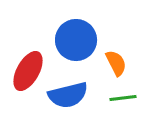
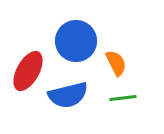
blue circle: moved 1 px down
